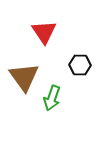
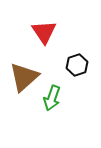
black hexagon: moved 3 px left; rotated 20 degrees counterclockwise
brown triangle: rotated 24 degrees clockwise
